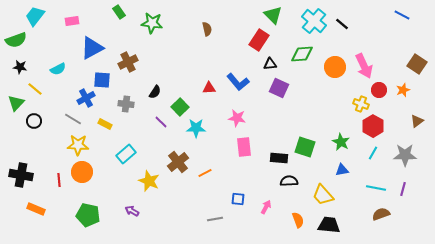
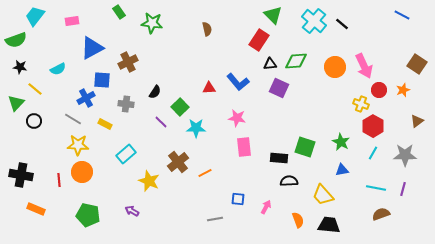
green diamond at (302, 54): moved 6 px left, 7 px down
